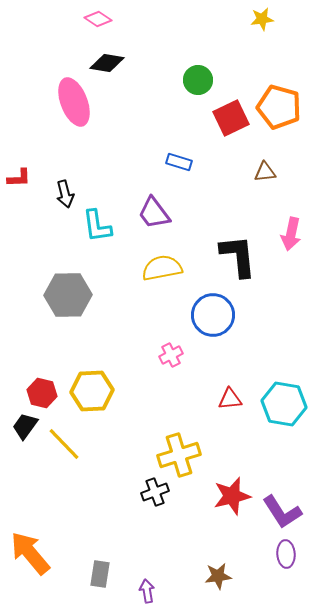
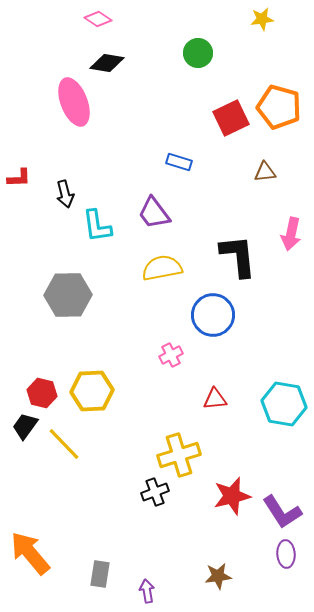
green circle: moved 27 px up
red triangle: moved 15 px left
